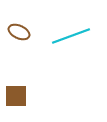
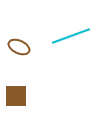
brown ellipse: moved 15 px down
